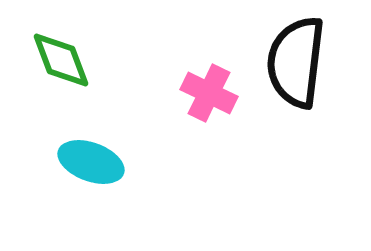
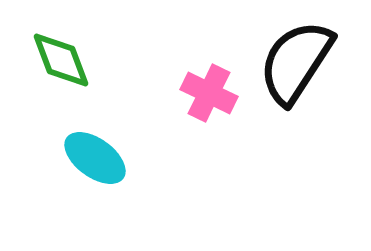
black semicircle: rotated 26 degrees clockwise
cyan ellipse: moved 4 px right, 4 px up; rotated 16 degrees clockwise
